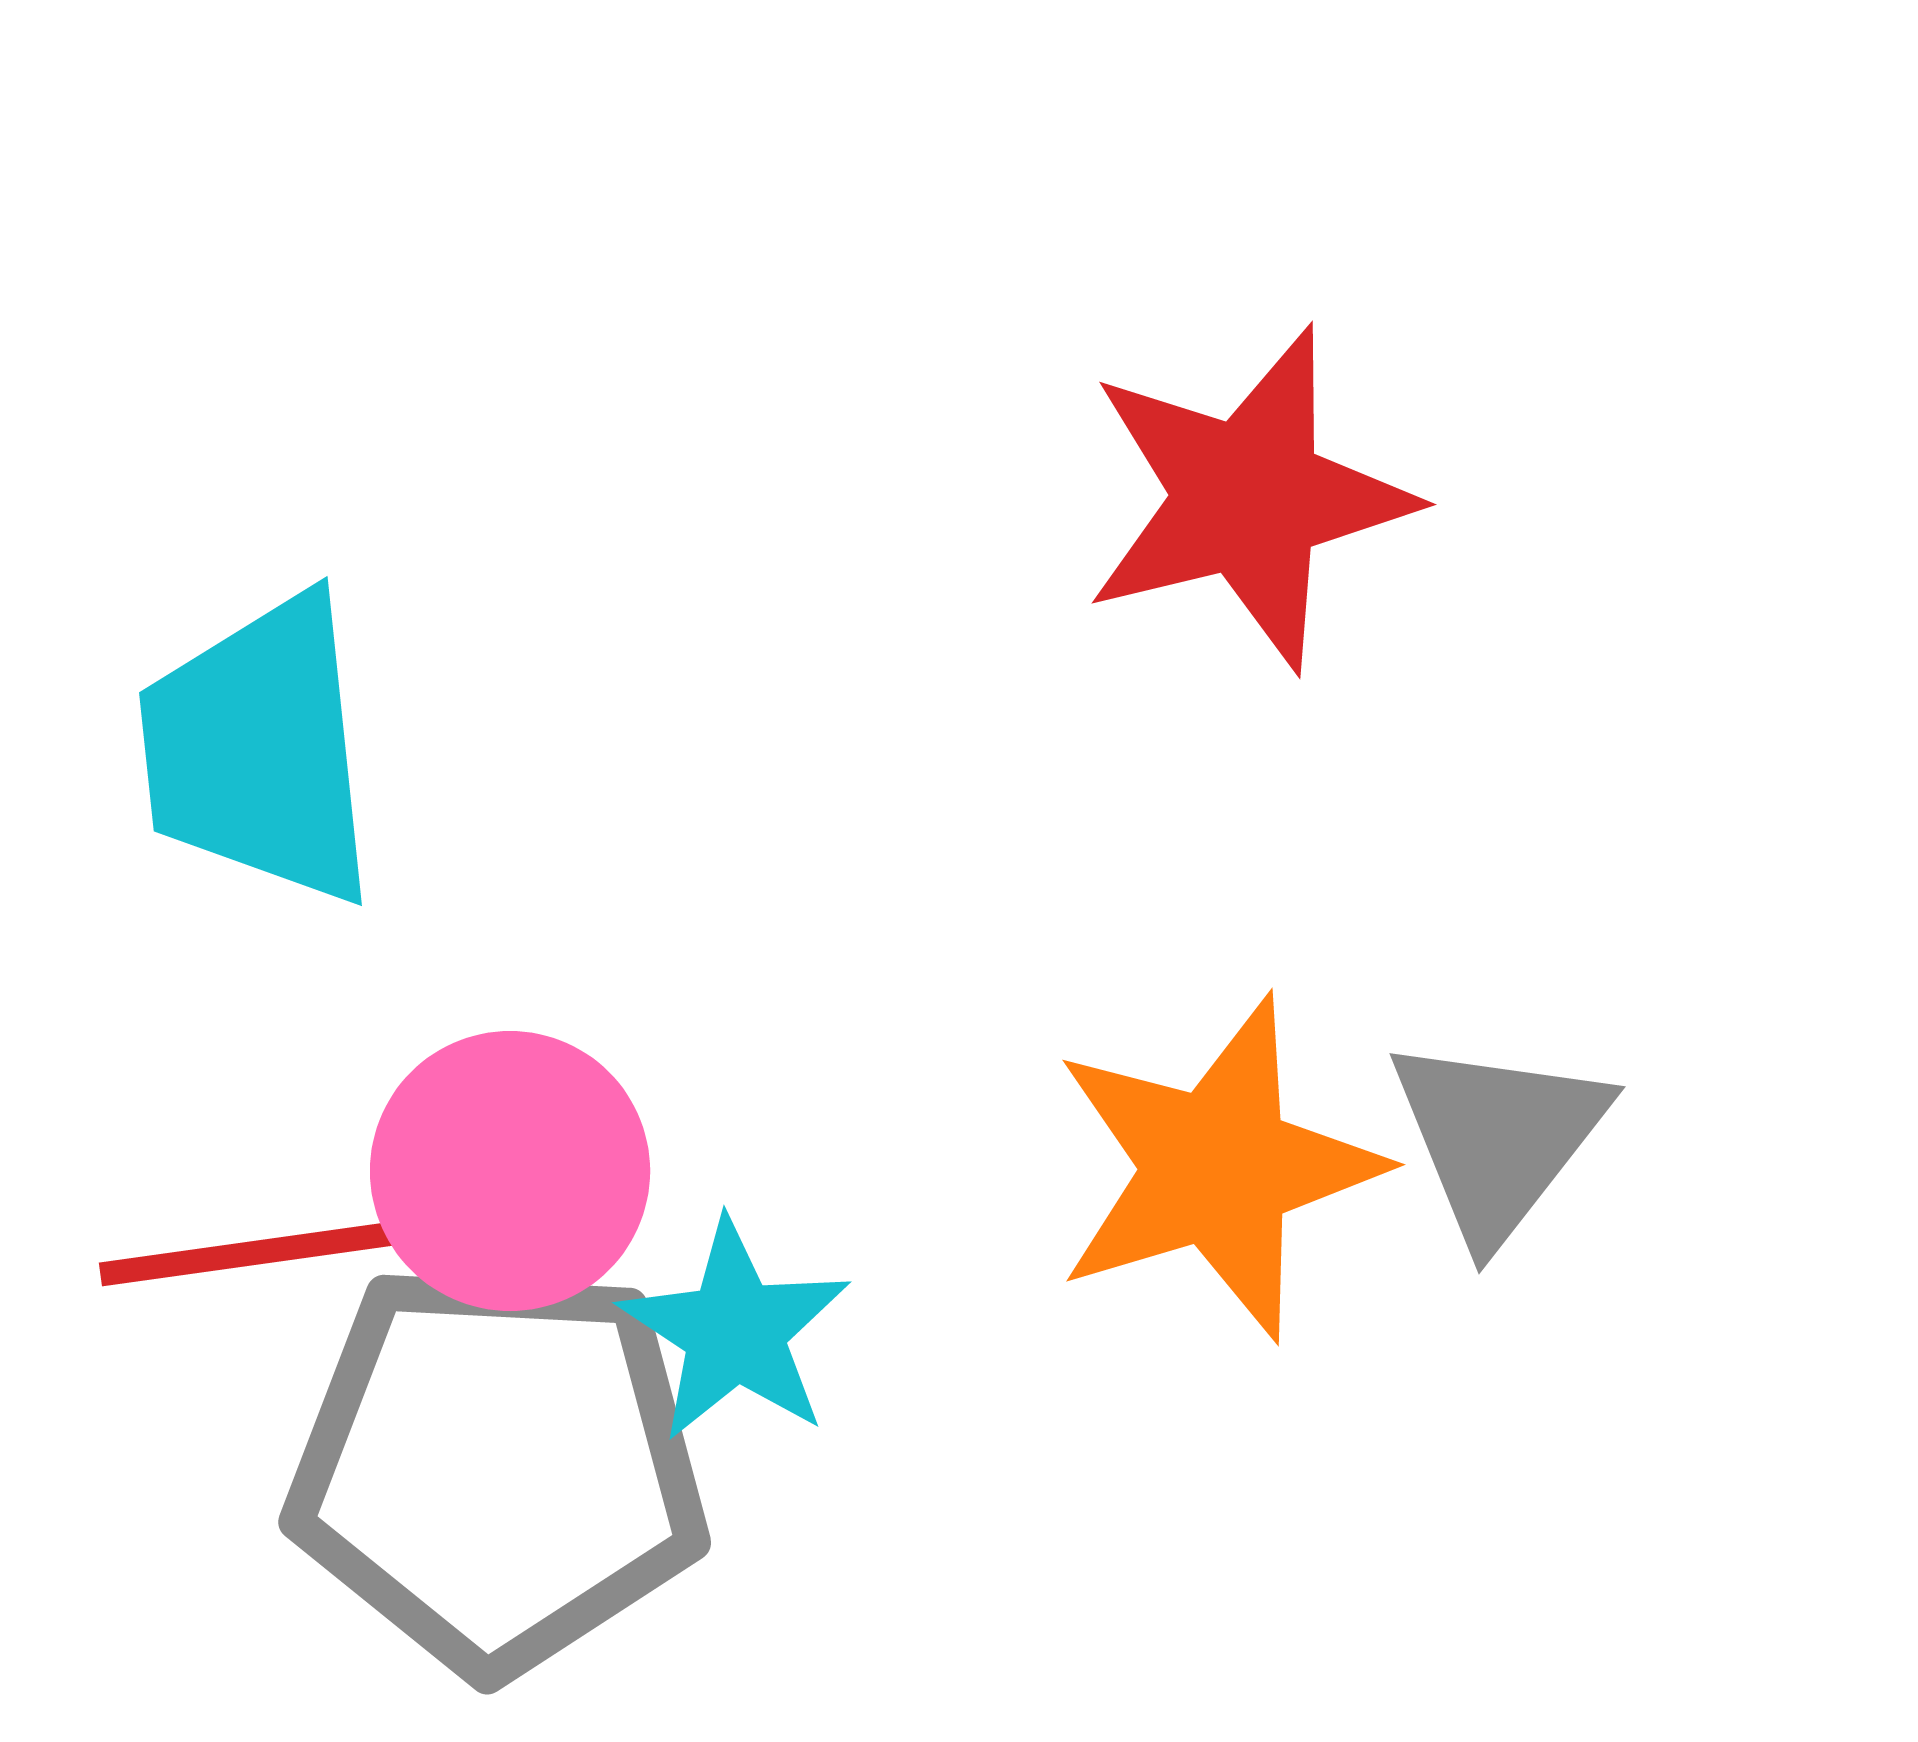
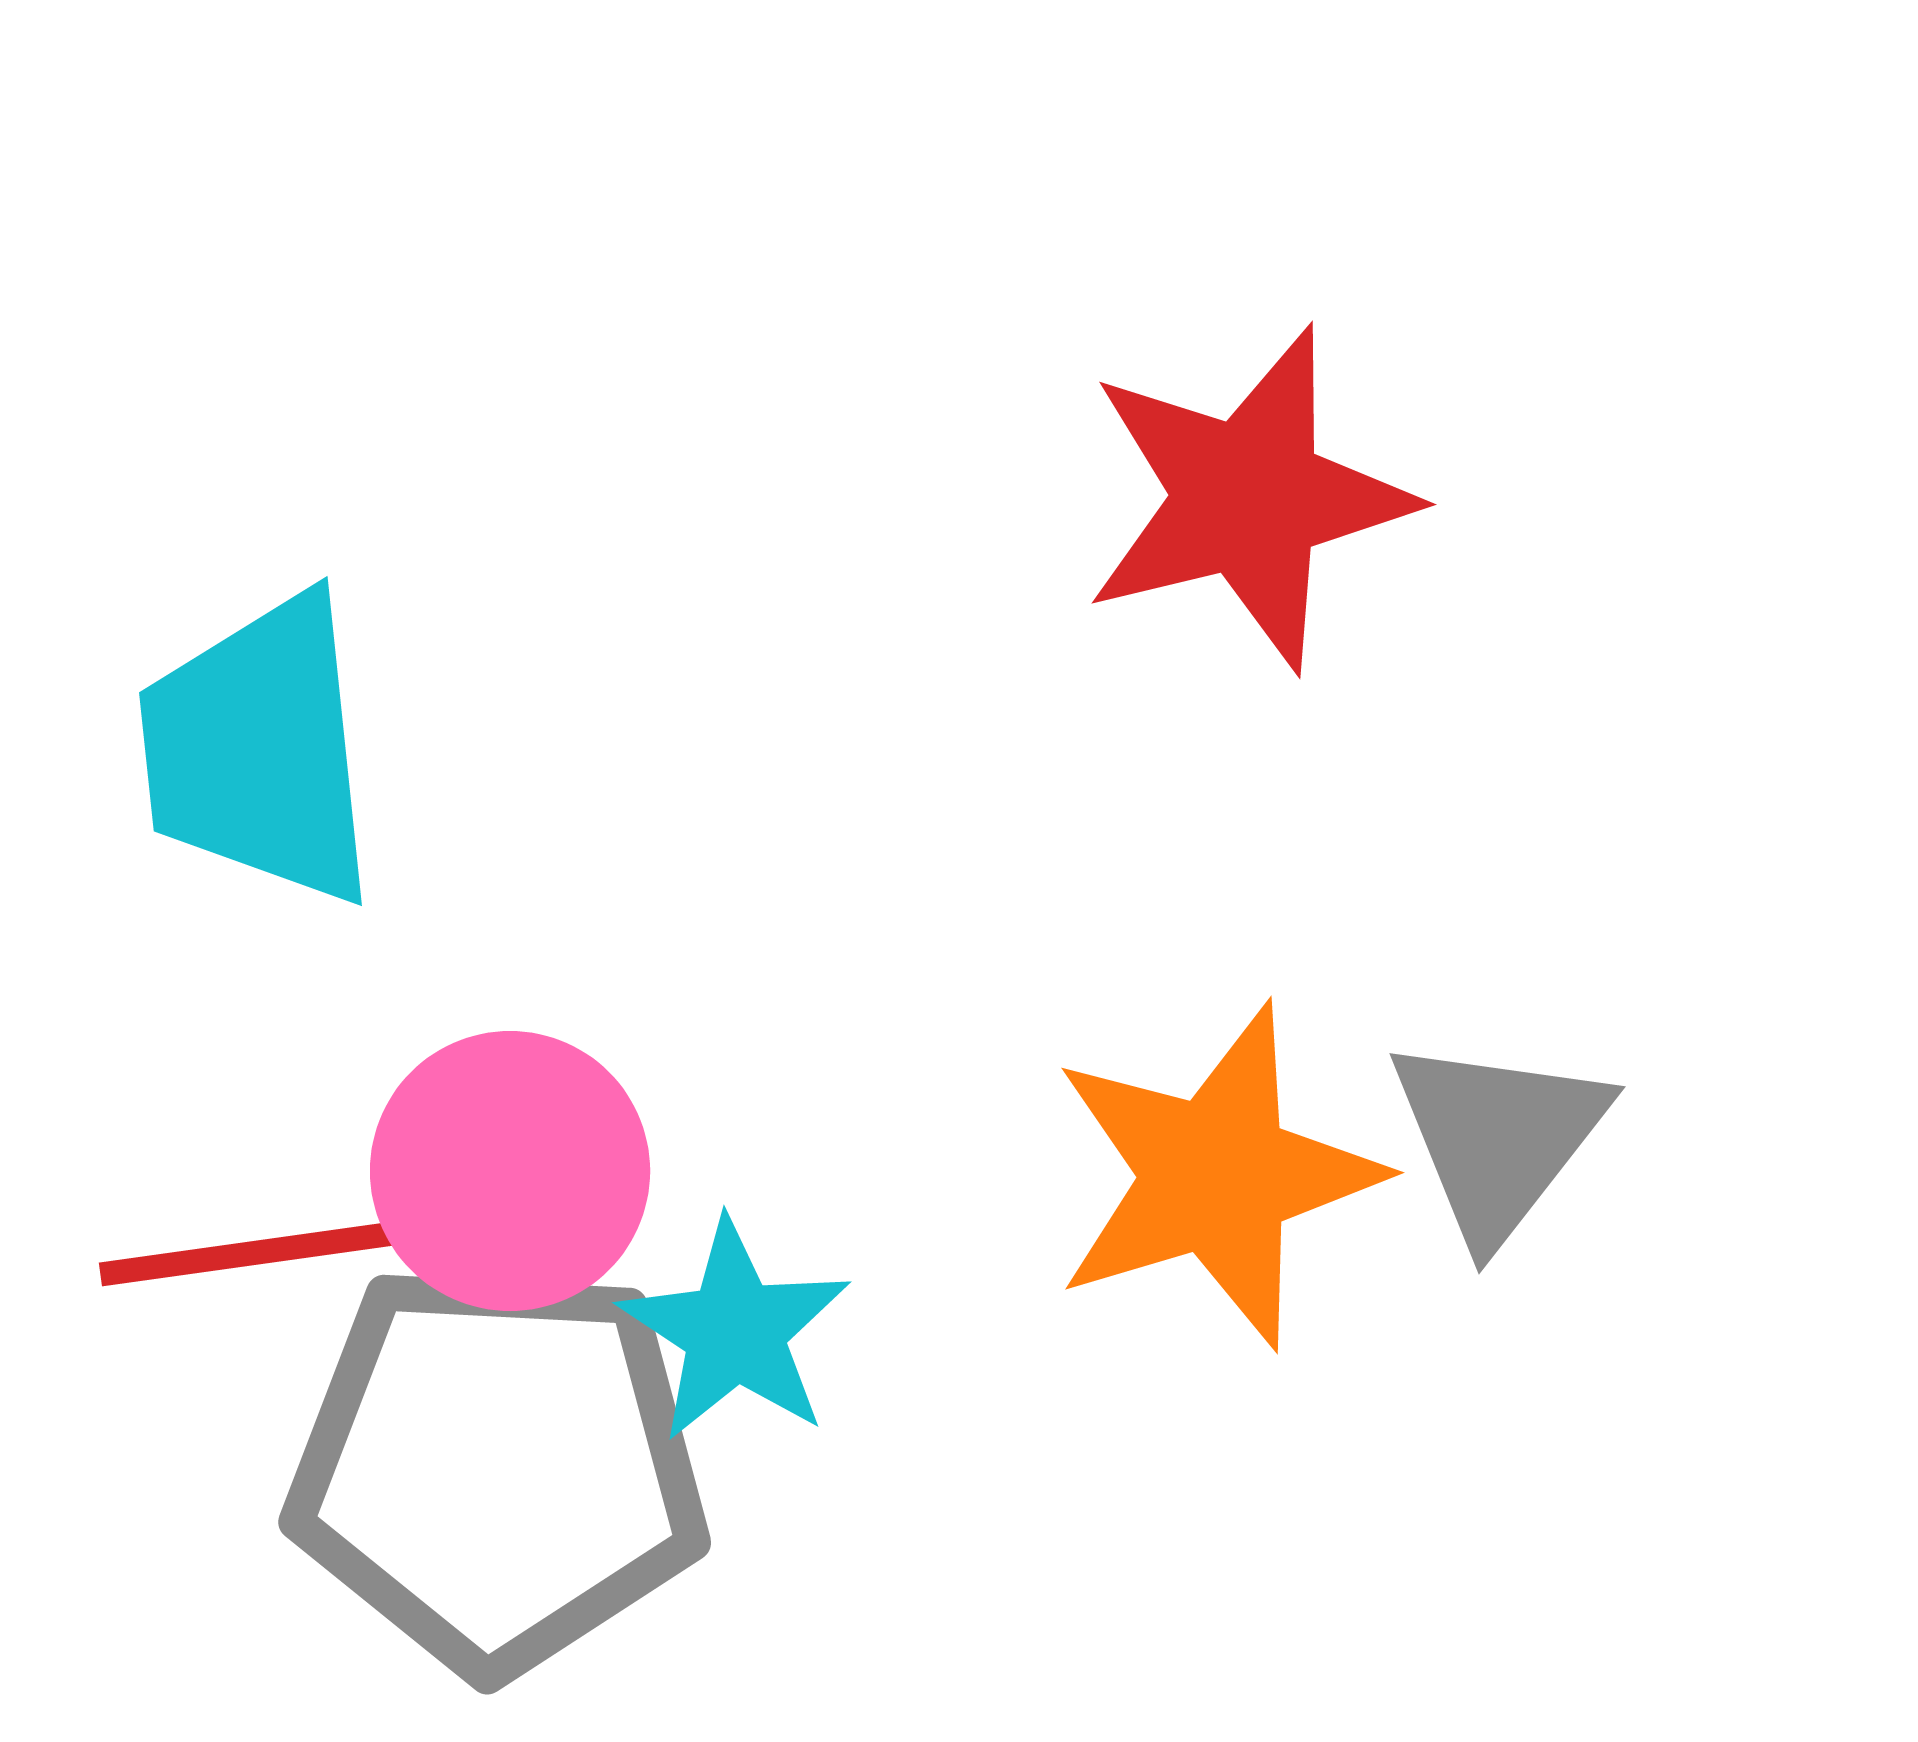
orange star: moved 1 px left, 8 px down
